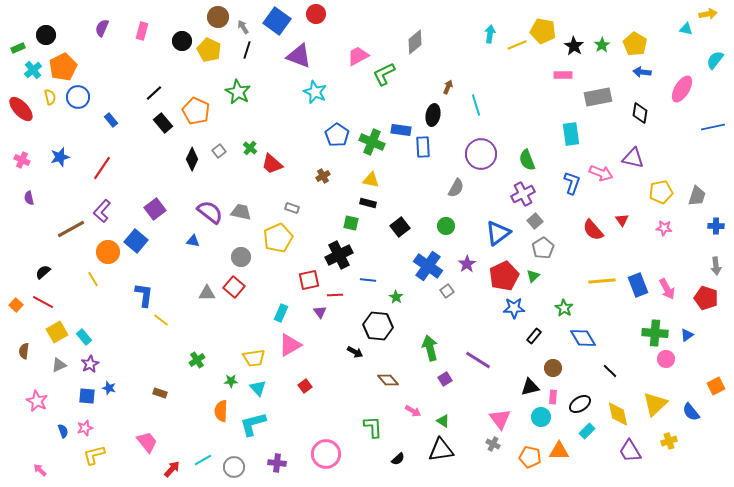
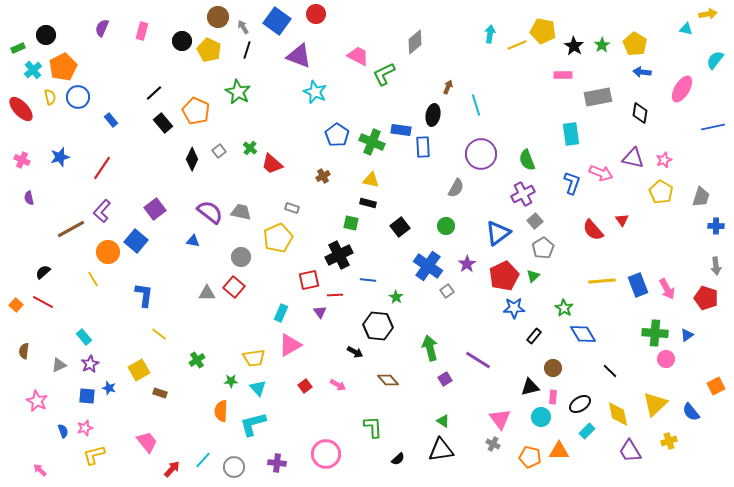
pink trapezoid at (358, 56): rotated 55 degrees clockwise
yellow pentagon at (661, 192): rotated 30 degrees counterclockwise
gray trapezoid at (697, 196): moved 4 px right, 1 px down
pink star at (664, 228): moved 68 px up; rotated 28 degrees counterclockwise
yellow line at (161, 320): moved 2 px left, 14 px down
yellow square at (57, 332): moved 82 px right, 38 px down
blue diamond at (583, 338): moved 4 px up
pink arrow at (413, 411): moved 75 px left, 26 px up
cyan line at (203, 460): rotated 18 degrees counterclockwise
